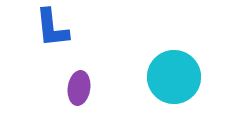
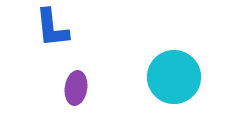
purple ellipse: moved 3 px left
